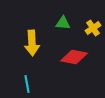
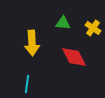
yellow cross: rotated 21 degrees counterclockwise
red diamond: rotated 52 degrees clockwise
cyan line: rotated 18 degrees clockwise
